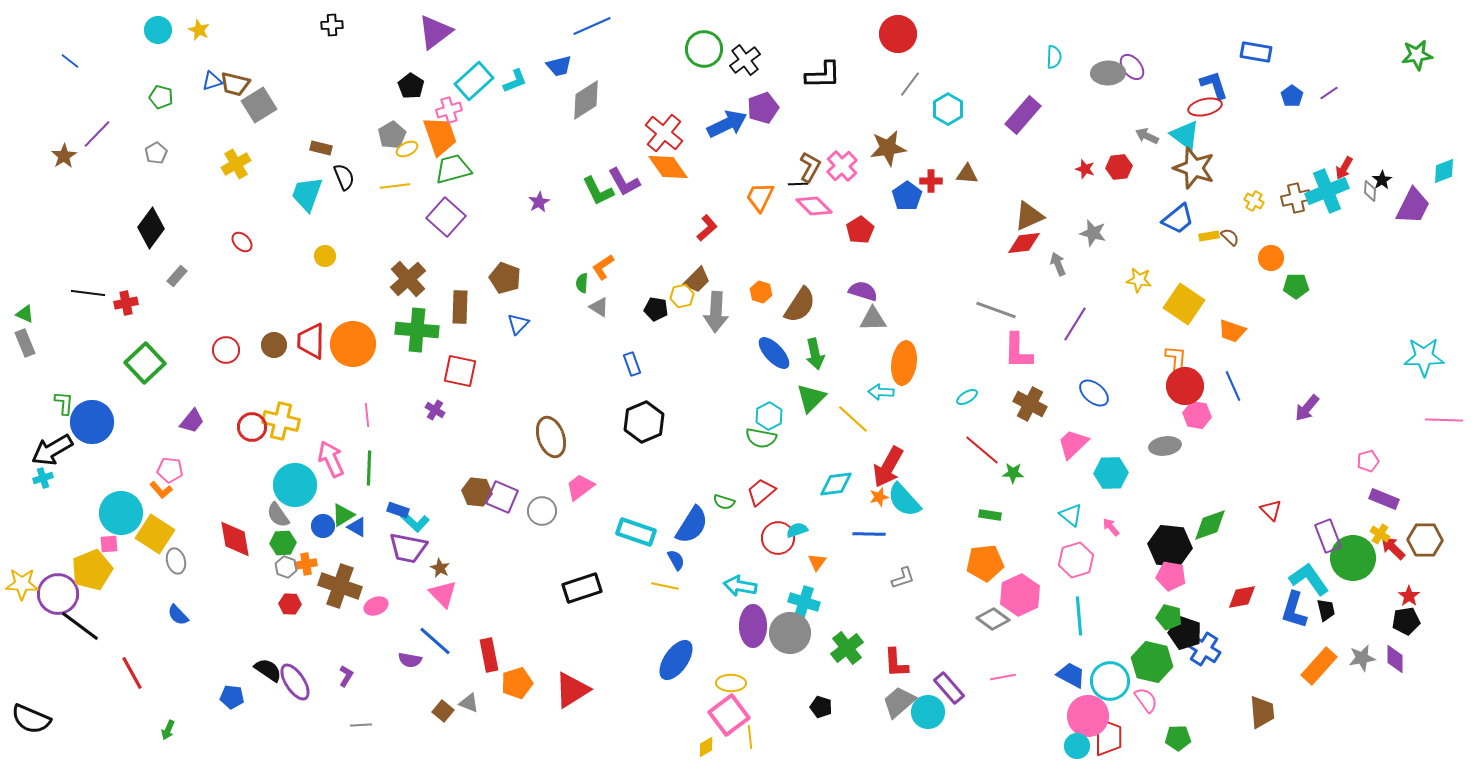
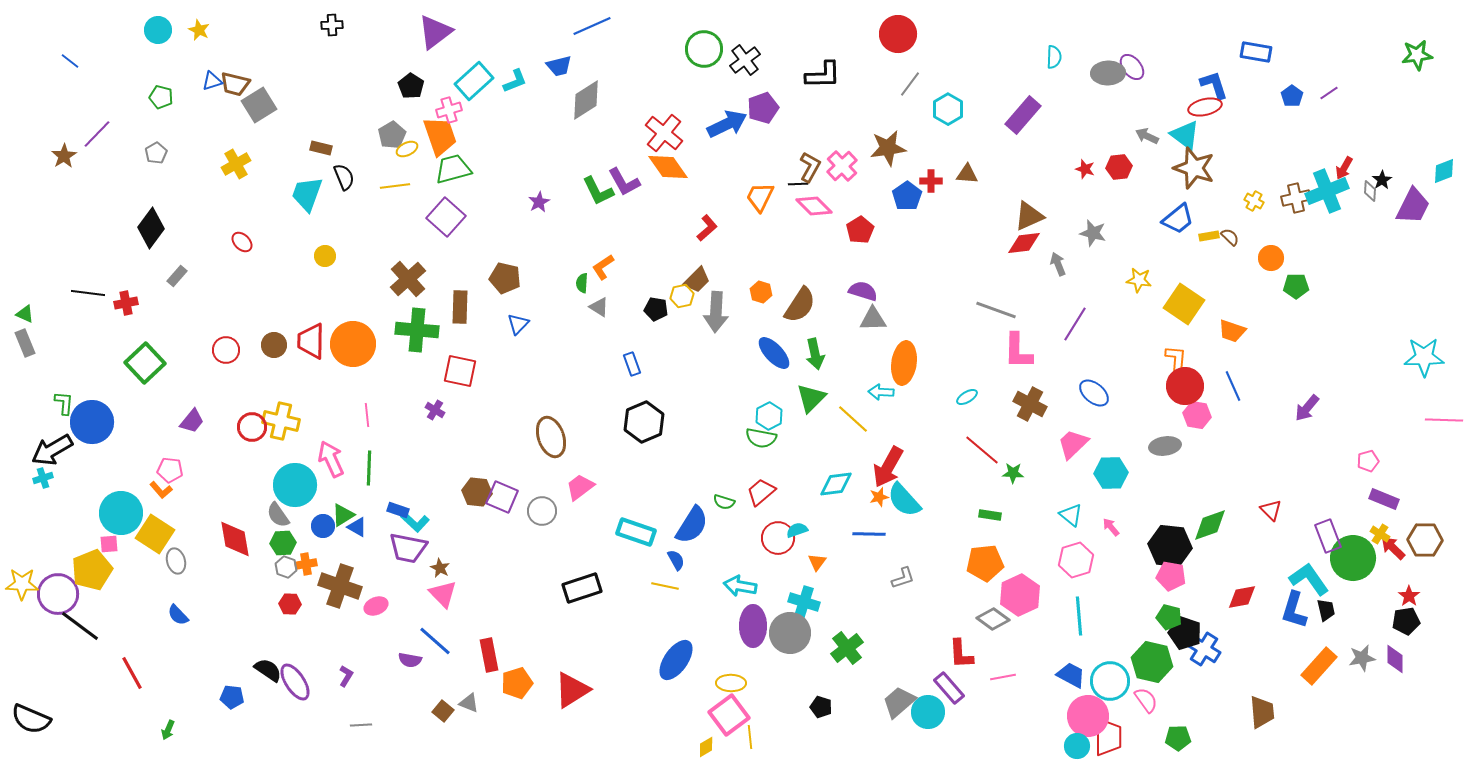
brown pentagon at (505, 278): rotated 8 degrees counterclockwise
red L-shape at (896, 663): moved 65 px right, 9 px up
